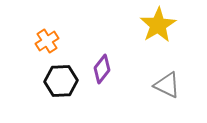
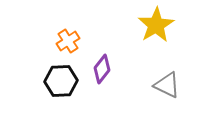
yellow star: moved 2 px left
orange cross: moved 21 px right
